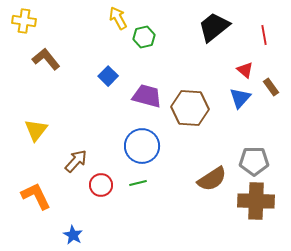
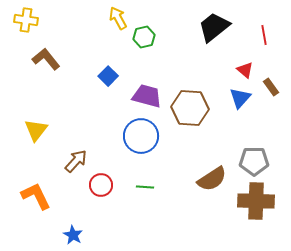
yellow cross: moved 2 px right, 1 px up
blue circle: moved 1 px left, 10 px up
green line: moved 7 px right, 4 px down; rotated 18 degrees clockwise
